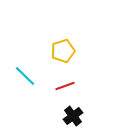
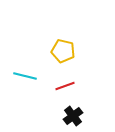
yellow pentagon: rotated 30 degrees clockwise
cyan line: rotated 30 degrees counterclockwise
